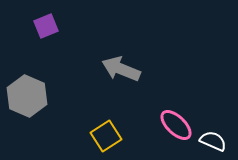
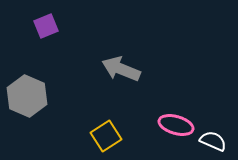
pink ellipse: rotated 28 degrees counterclockwise
